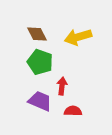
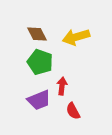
yellow arrow: moved 2 px left
purple trapezoid: moved 1 px left, 1 px up; rotated 135 degrees clockwise
red semicircle: rotated 120 degrees counterclockwise
